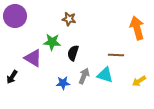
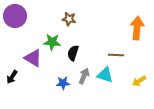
orange arrow: rotated 20 degrees clockwise
